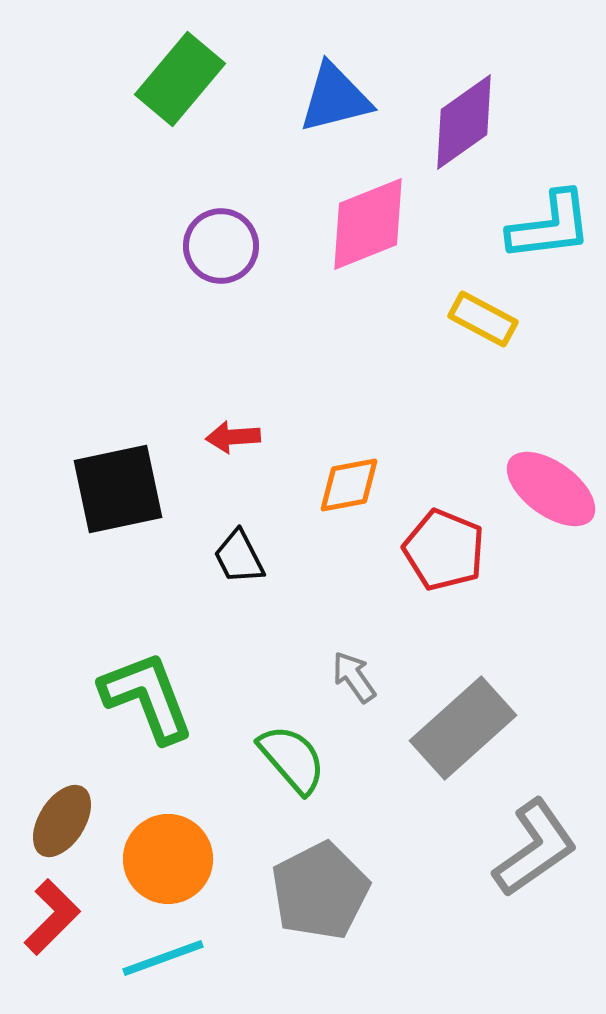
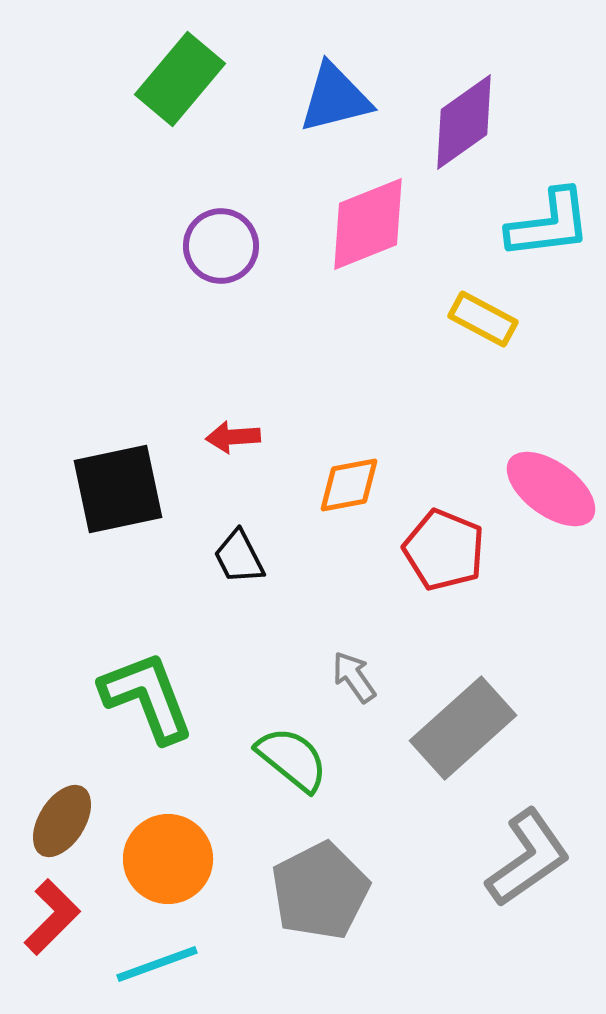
cyan L-shape: moved 1 px left, 2 px up
green semicircle: rotated 10 degrees counterclockwise
gray L-shape: moved 7 px left, 10 px down
cyan line: moved 6 px left, 6 px down
